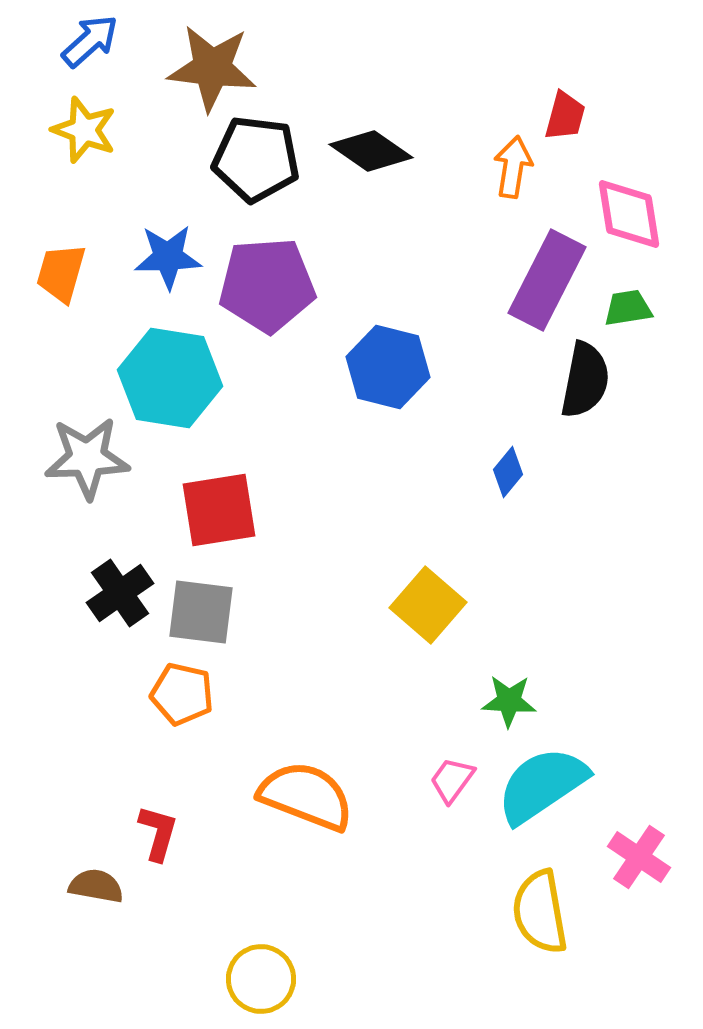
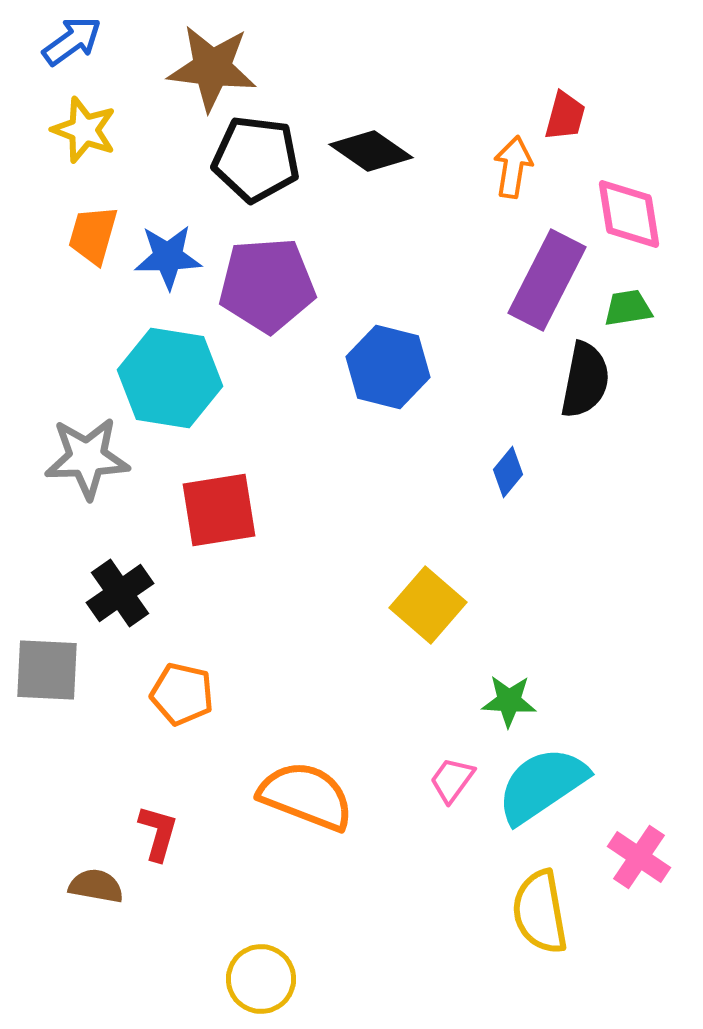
blue arrow: moved 18 px left; rotated 6 degrees clockwise
orange trapezoid: moved 32 px right, 38 px up
gray square: moved 154 px left, 58 px down; rotated 4 degrees counterclockwise
